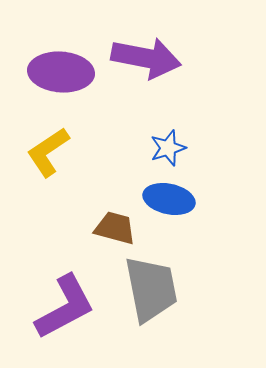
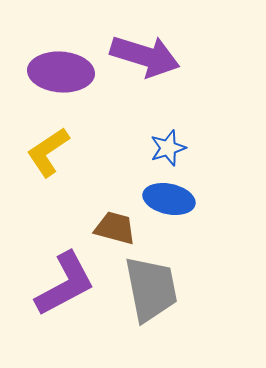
purple arrow: moved 1 px left, 2 px up; rotated 6 degrees clockwise
purple L-shape: moved 23 px up
